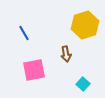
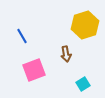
blue line: moved 2 px left, 3 px down
pink square: rotated 10 degrees counterclockwise
cyan square: rotated 16 degrees clockwise
